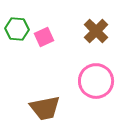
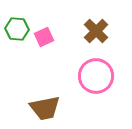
pink circle: moved 5 px up
